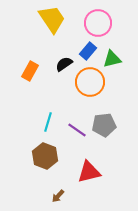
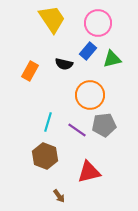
black semicircle: rotated 132 degrees counterclockwise
orange circle: moved 13 px down
brown arrow: moved 1 px right; rotated 80 degrees counterclockwise
